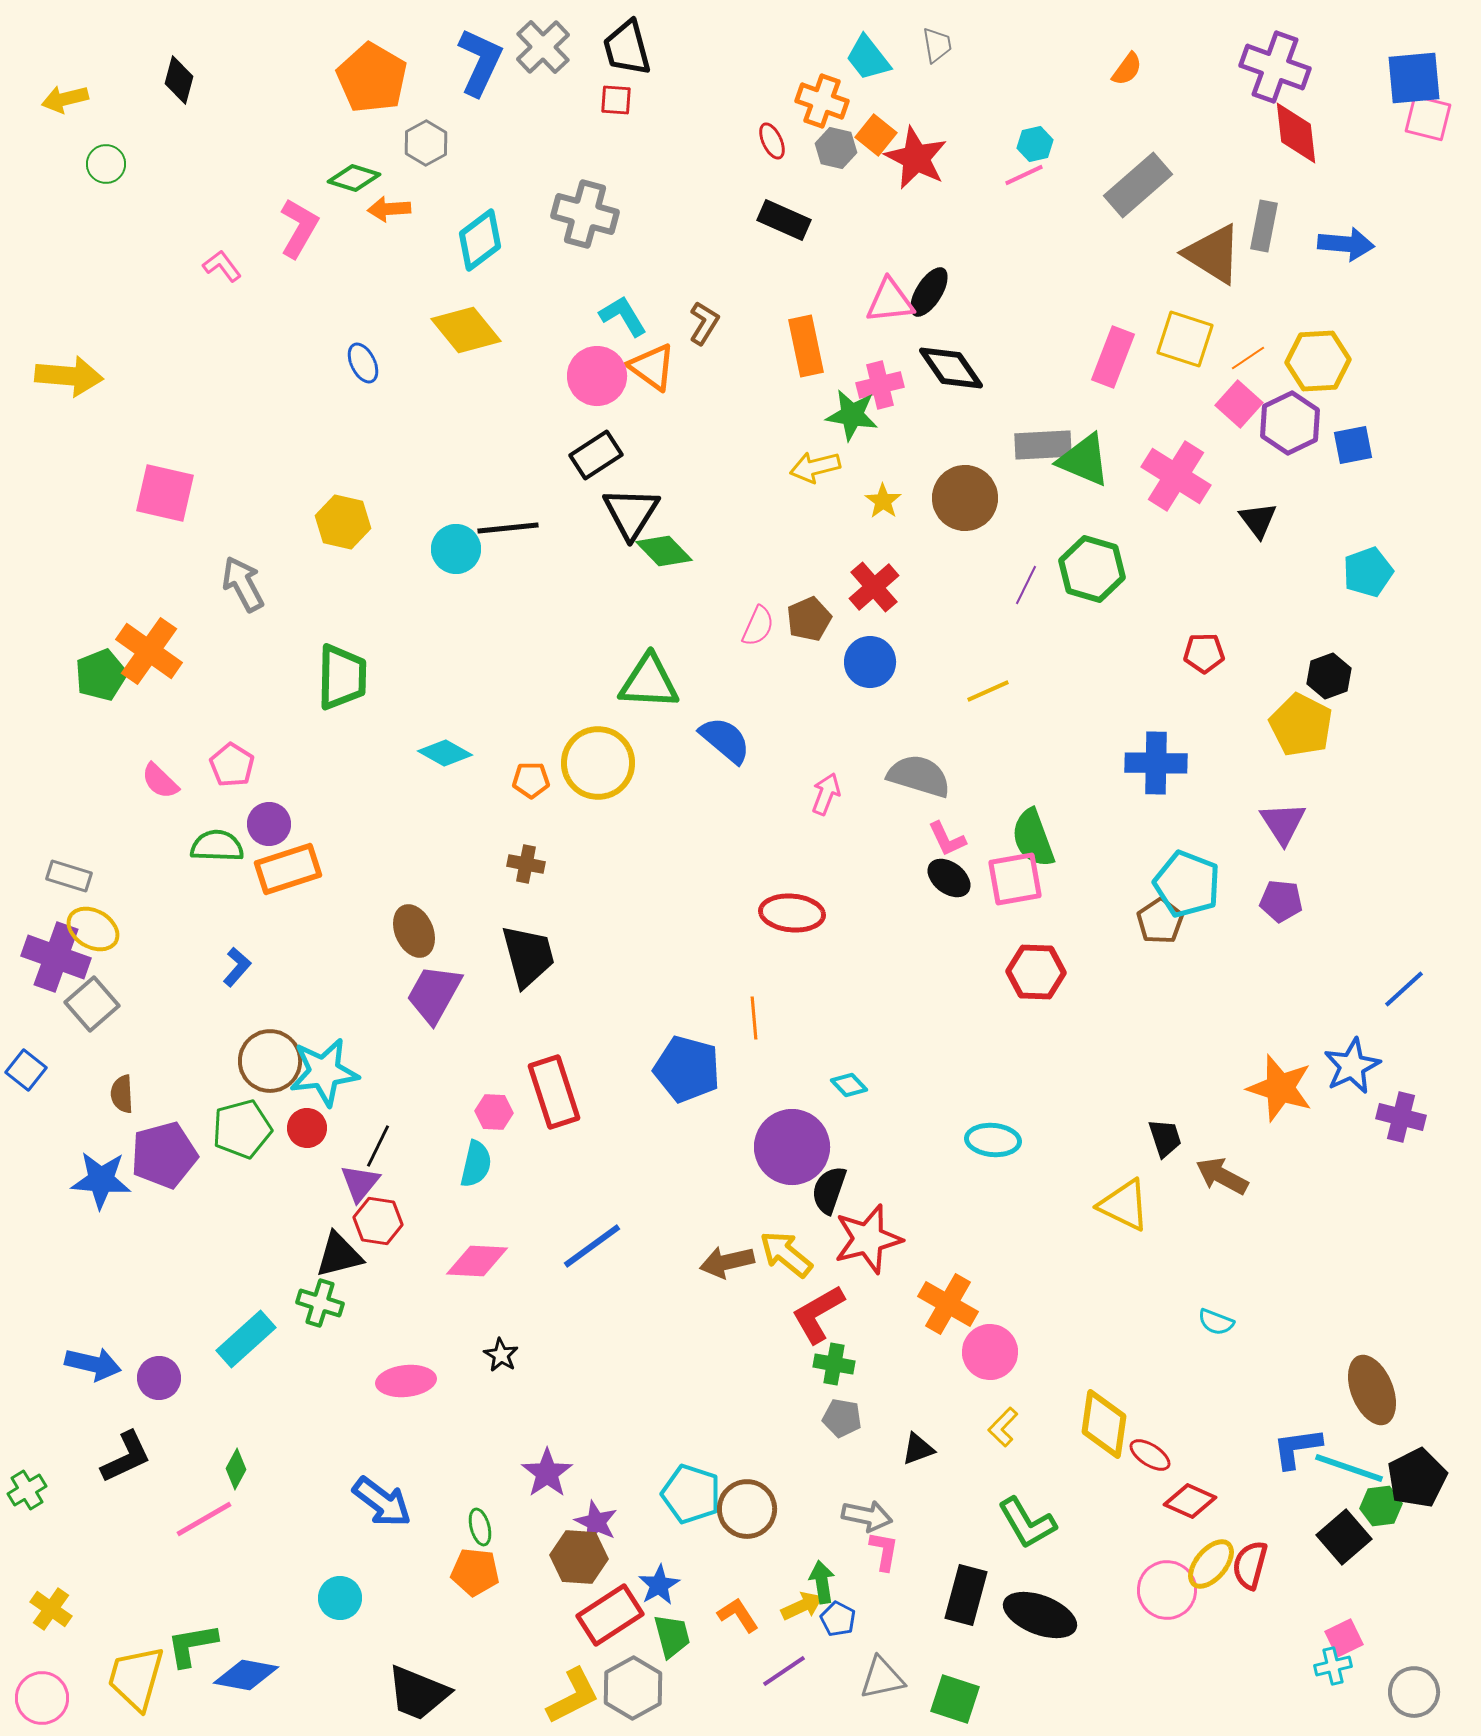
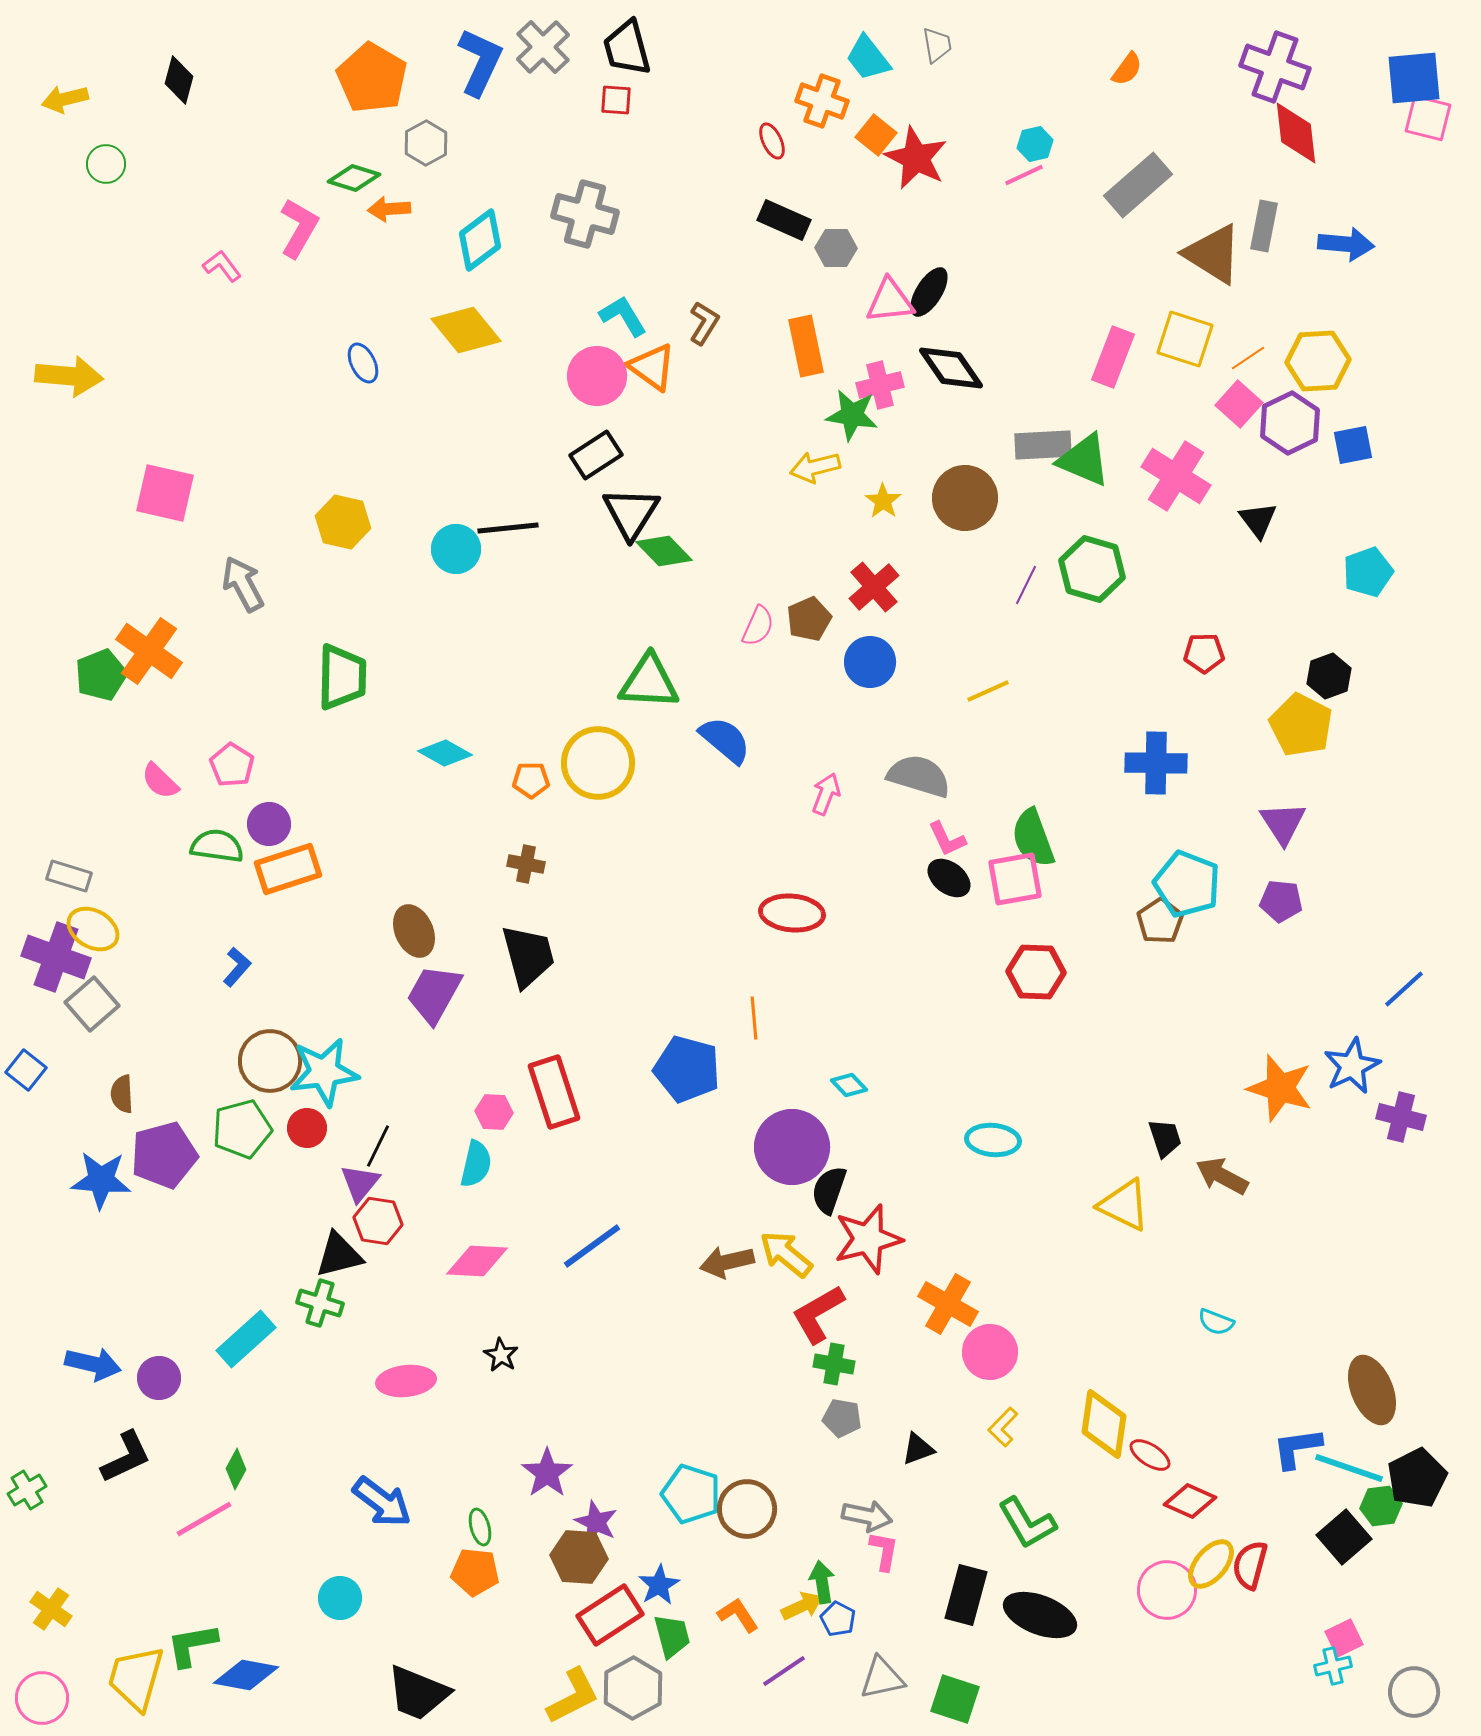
gray hexagon at (836, 148): moved 100 px down; rotated 12 degrees counterclockwise
green semicircle at (217, 846): rotated 6 degrees clockwise
